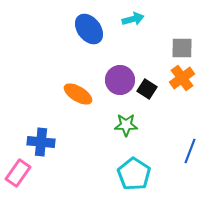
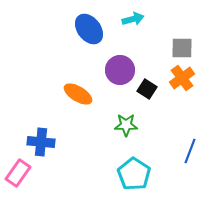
purple circle: moved 10 px up
